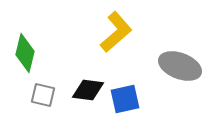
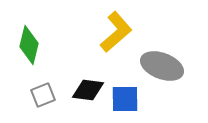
green diamond: moved 4 px right, 8 px up
gray ellipse: moved 18 px left
gray square: rotated 35 degrees counterclockwise
blue square: rotated 12 degrees clockwise
